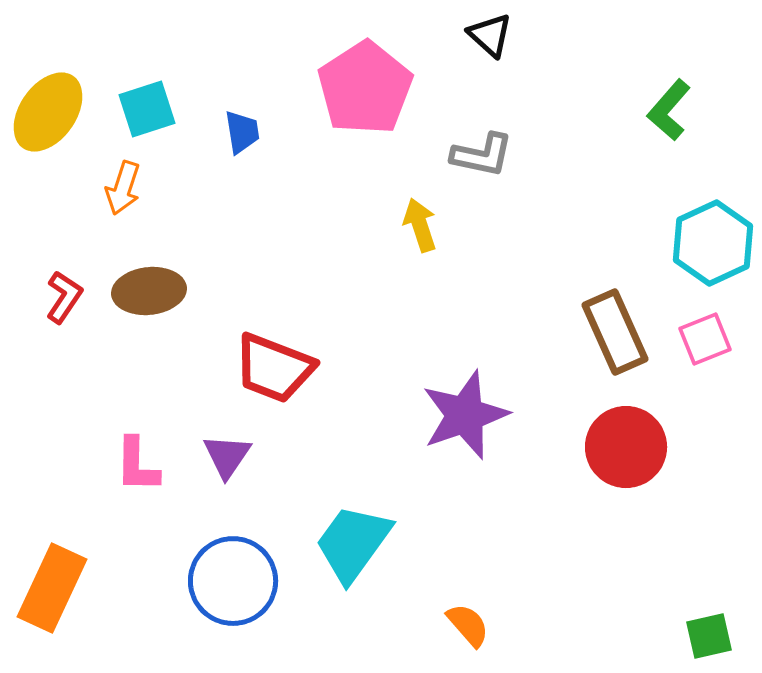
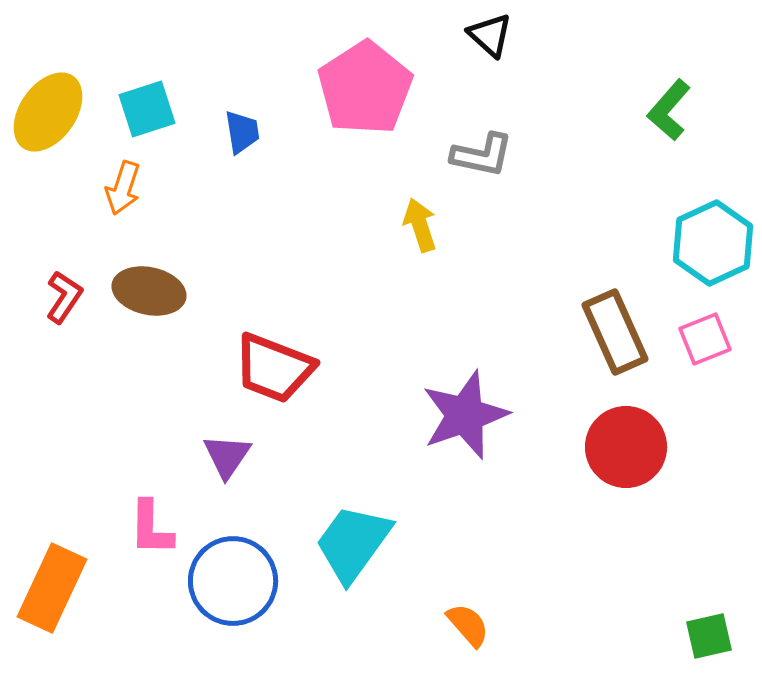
brown ellipse: rotated 18 degrees clockwise
pink L-shape: moved 14 px right, 63 px down
